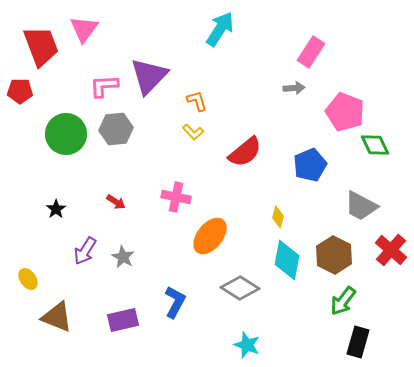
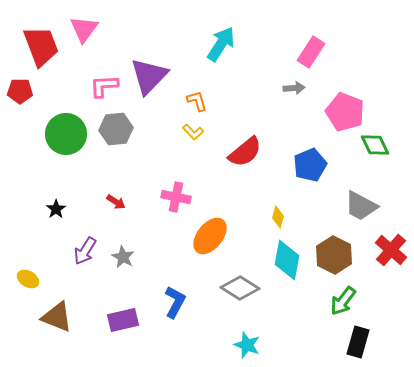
cyan arrow: moved 1 px right, 15 px down
yellow ellipse: rotated 25 degrees counterclockwise
